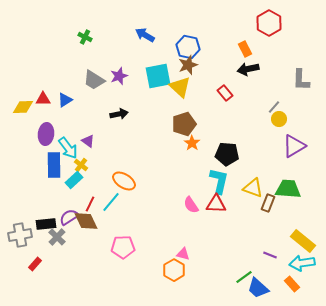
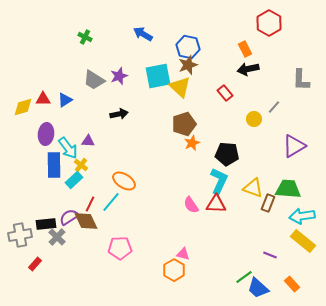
blue arrow at (145, 35): moved 2 px left, 1 px up
yellow diamond at (23, 107): rotated 15 degrees counterclockwise
yellow circle at (279, 119): moved 25 px left
purple triangle at (88, 141): rotated 32 degrees counterclockwise
orange star at (192, 143): rotated 14 degrees clockwise
cyan L-shape at (219, 181): rotated 12 degrees clockwise
pink pentagon at (123, 247): moved 3 px left, 1 px down
cyan arrow at (302, 263): moved 47 px up
